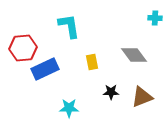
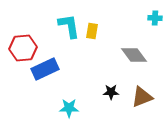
yellow rectangle: moved 31 px up; rotated 21 degrees clockwise
